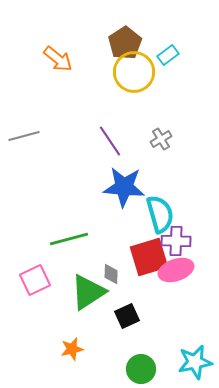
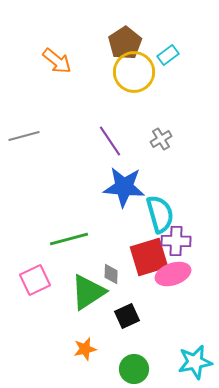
orange arrow: moved 1 px left, 2 px down
pink ellipse: moved 3 px left, 4 px down
orange star: moved 13 px right
green circle: moved 7 px left
